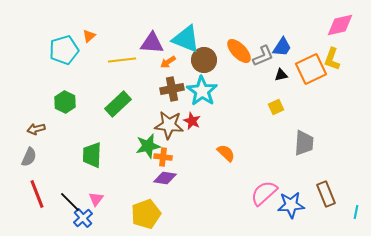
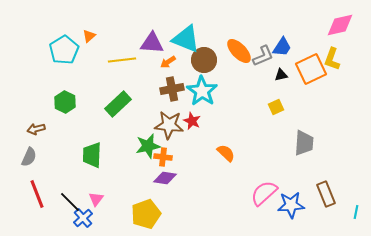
cyan pentagon: rotated 16 degrees counterclockwise
